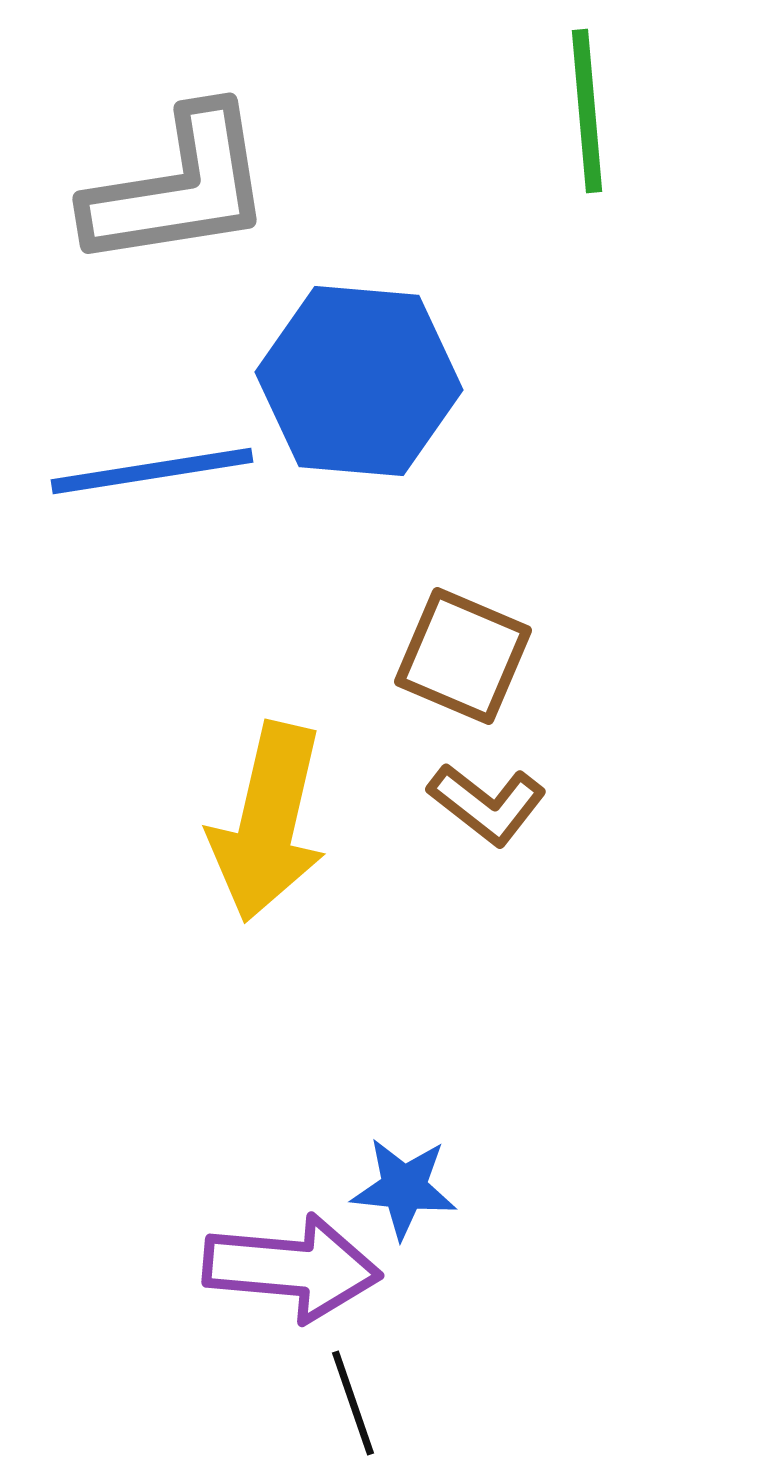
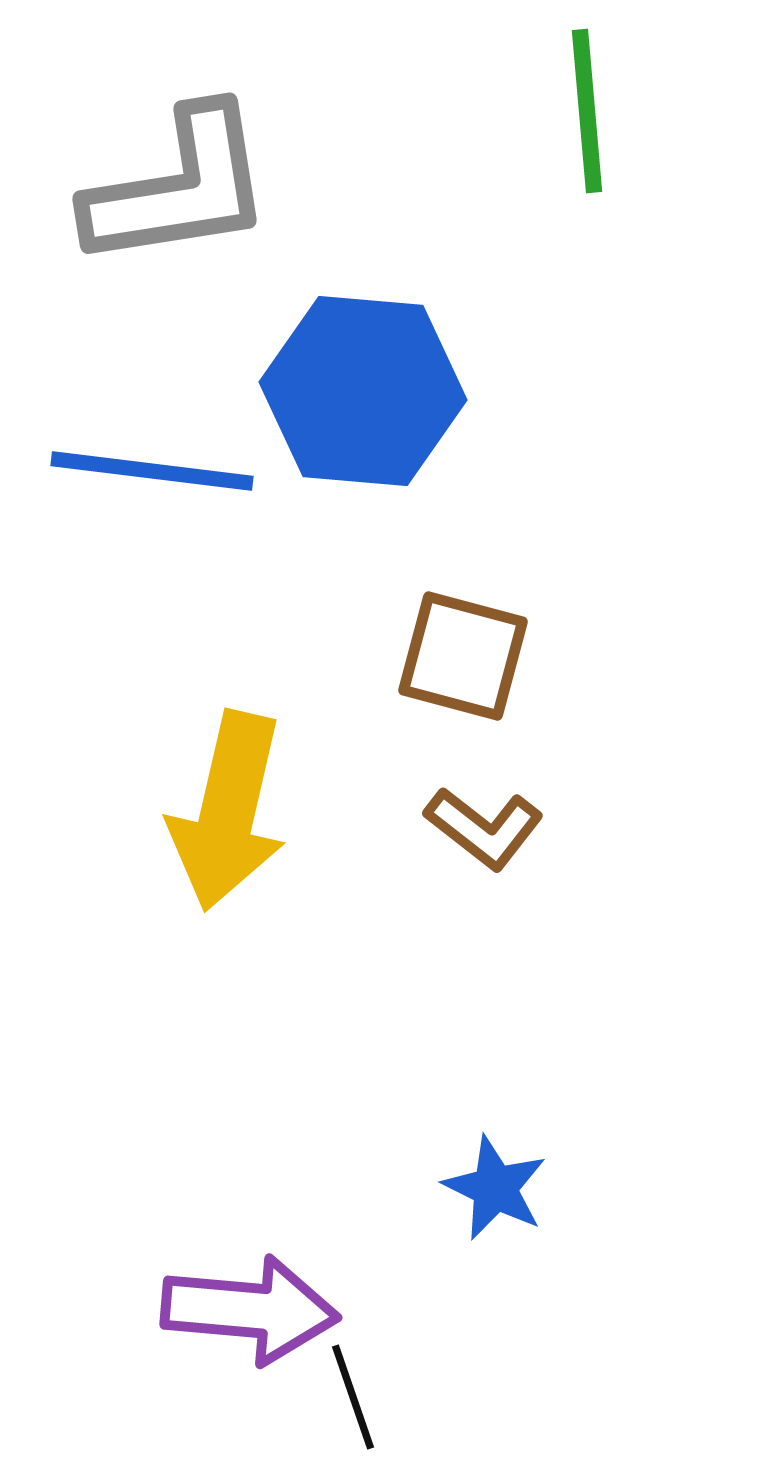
blue hexagon: moved 4 px right, 10 px down
blue line: rotated 16 degrees clockwise
brown square: rotated 8 degrees counterclockwise
brown L-shape: moved 3 px left, 24 px down
yellow arrow: moved 40 px left, 11 px up
blue star: moved 91 px right; rotated 20 degrees clockwise
purple arrow: moved 42 px left, 42 px down
black line: moved 6 px up
